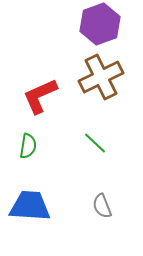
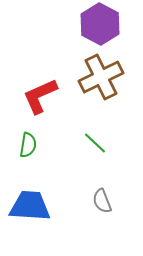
purple hexagon: rotated 12 degrees counterclockwise
green semicircle: moved 1 px up
gray semicircle: moved 5 px up
